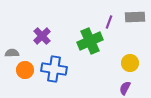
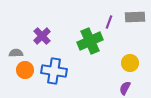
gray semicircle: moved 4 px right
blue cross: moved 2 px down
